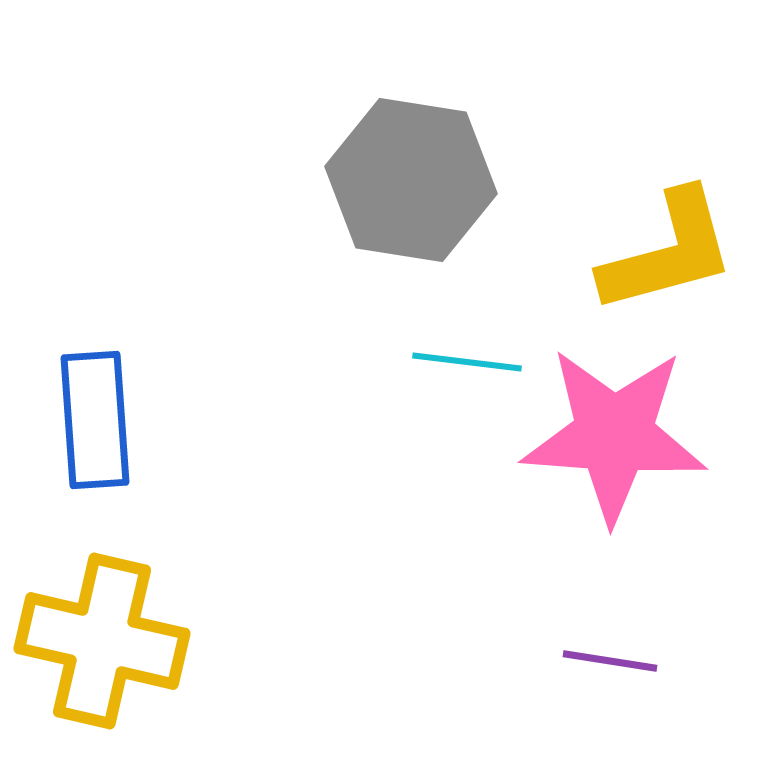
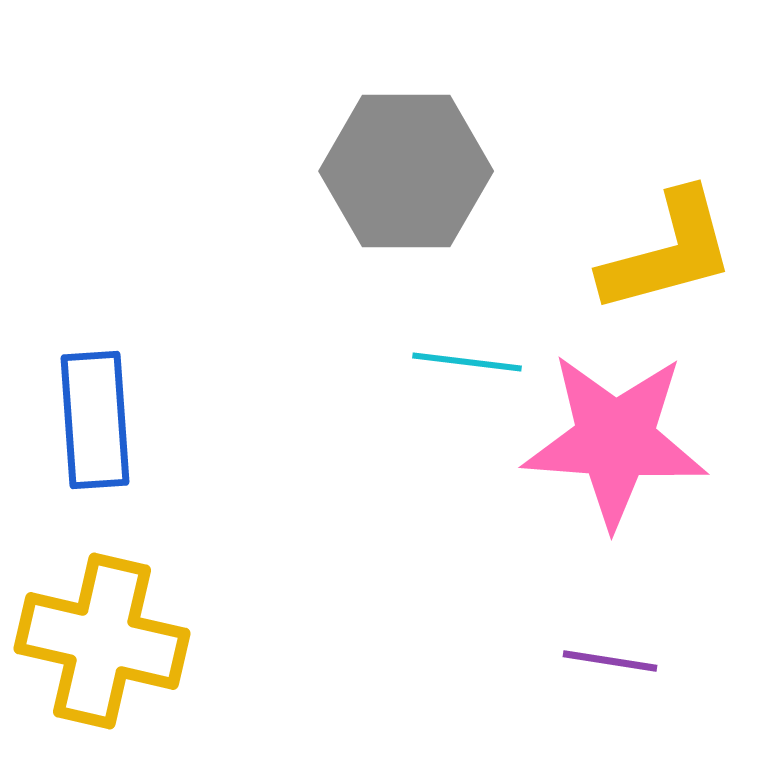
gray hexagon: moved 5 px left, 9 px up; rotated 9 degrees counterclockwise
pink star: moved 1 px right, 5 px down
